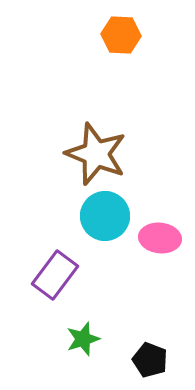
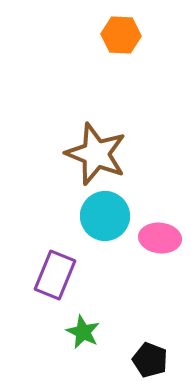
purple rectangle: rotated 15 degrees counterclockwise
green star: moved 7 px up; rotated 28 degrees counterclockwise
